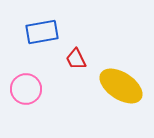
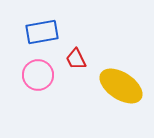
pink circle: moved 12 px right, 14 px up
